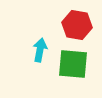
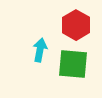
red hexagon: moved 1 px left; rotated 20 degrees clockwise
